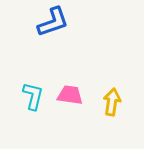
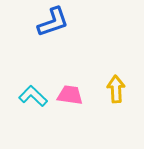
cyan L-shape: rotated 60 degrees counterclockwise
yellow arrow: moved 4 px right, 13 px up; rotated 12 degrees counterclockwise
